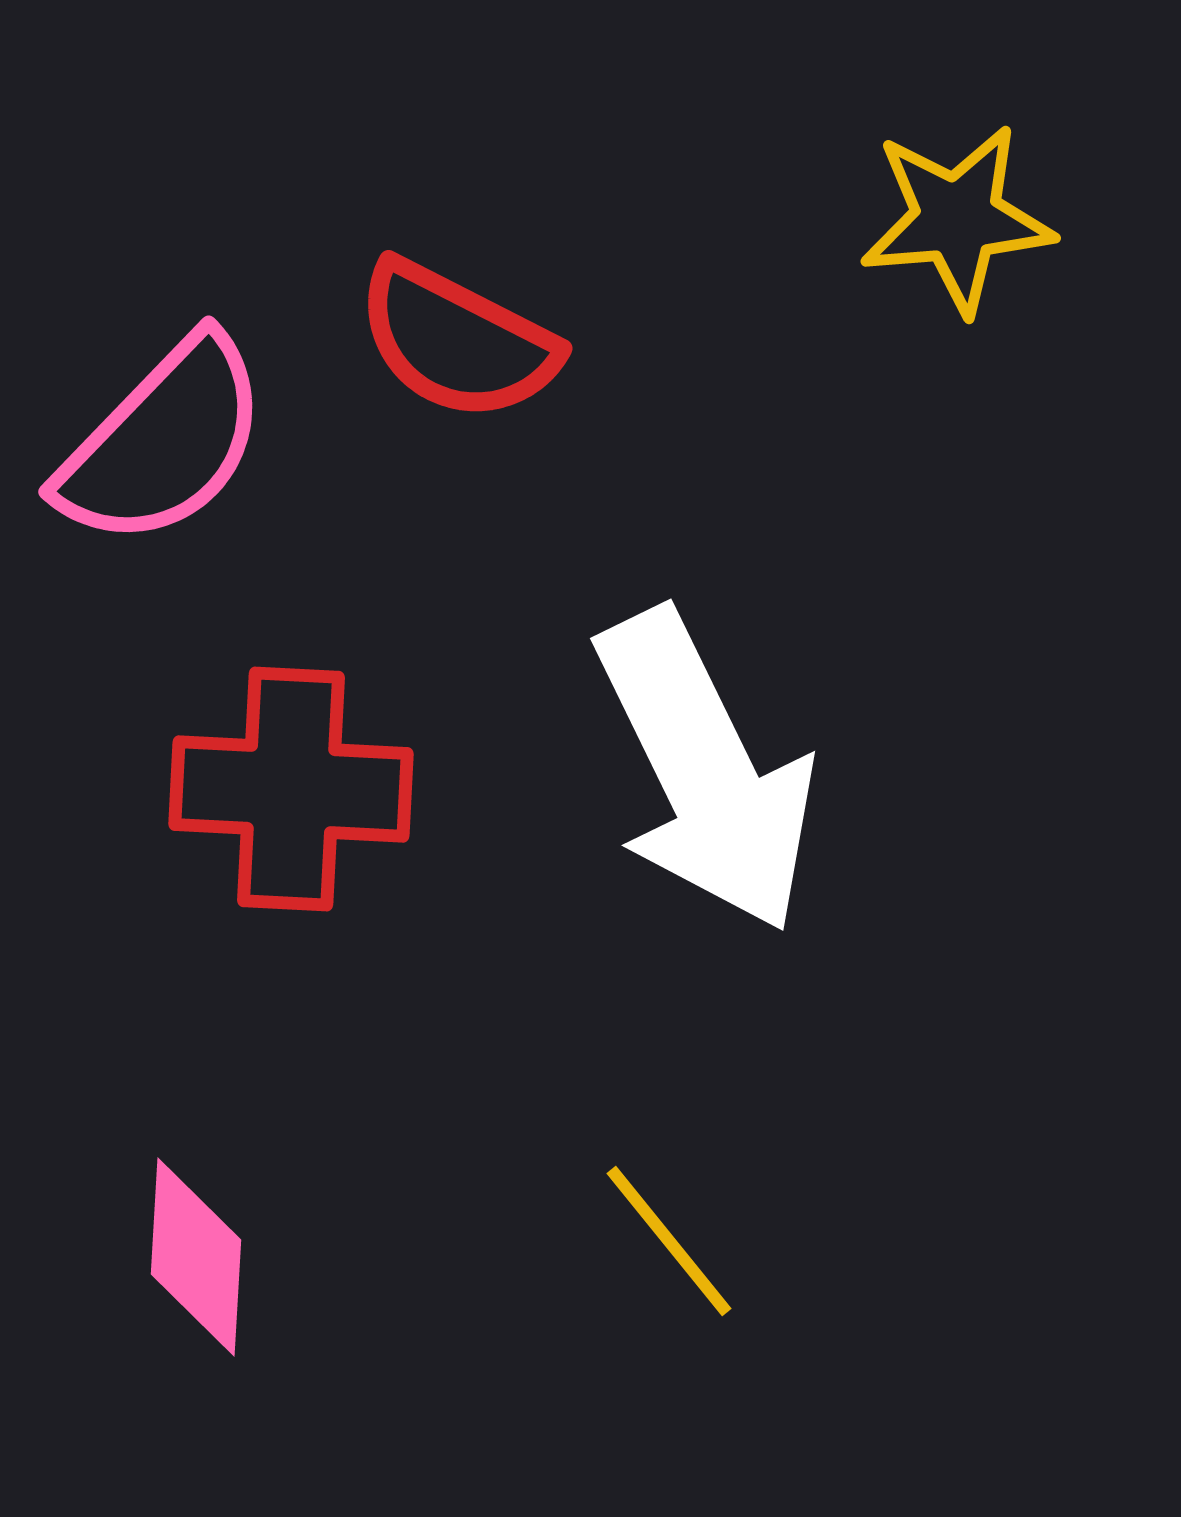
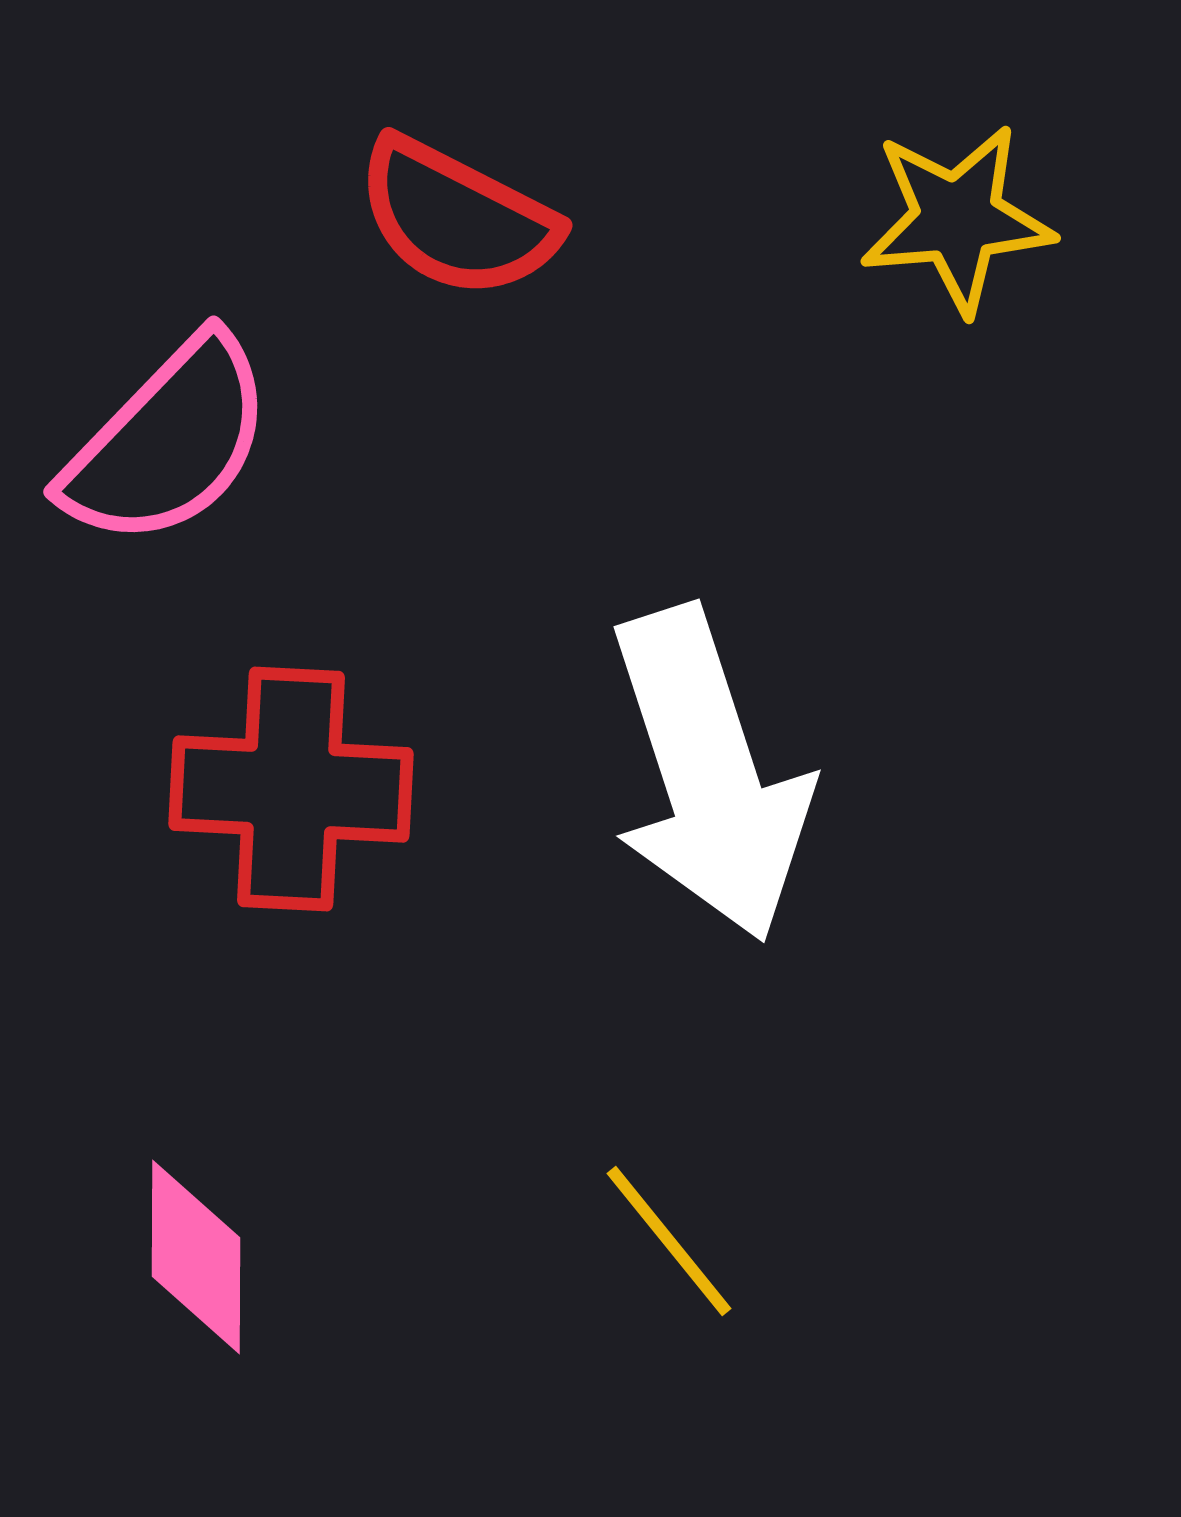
red semicircle: moved 123 px up
pink semicircle: moved 5 px right
white arrow: moved 4 px right, 3 px down; rotated 8 degrees clockwise
pink diamond: rotated 3 degrees counterclockwise
